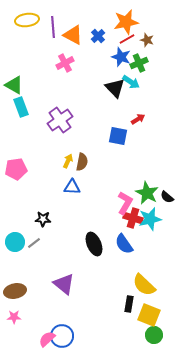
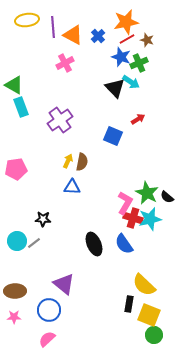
blue square: moved 5 px left; rotated 12 degrees clockwise
cyan circle: moved 2 px right, 1 px up
brown ellipse: rotated 10 degrees clockwise
blue circle: moved 13 px left, 26 px up
